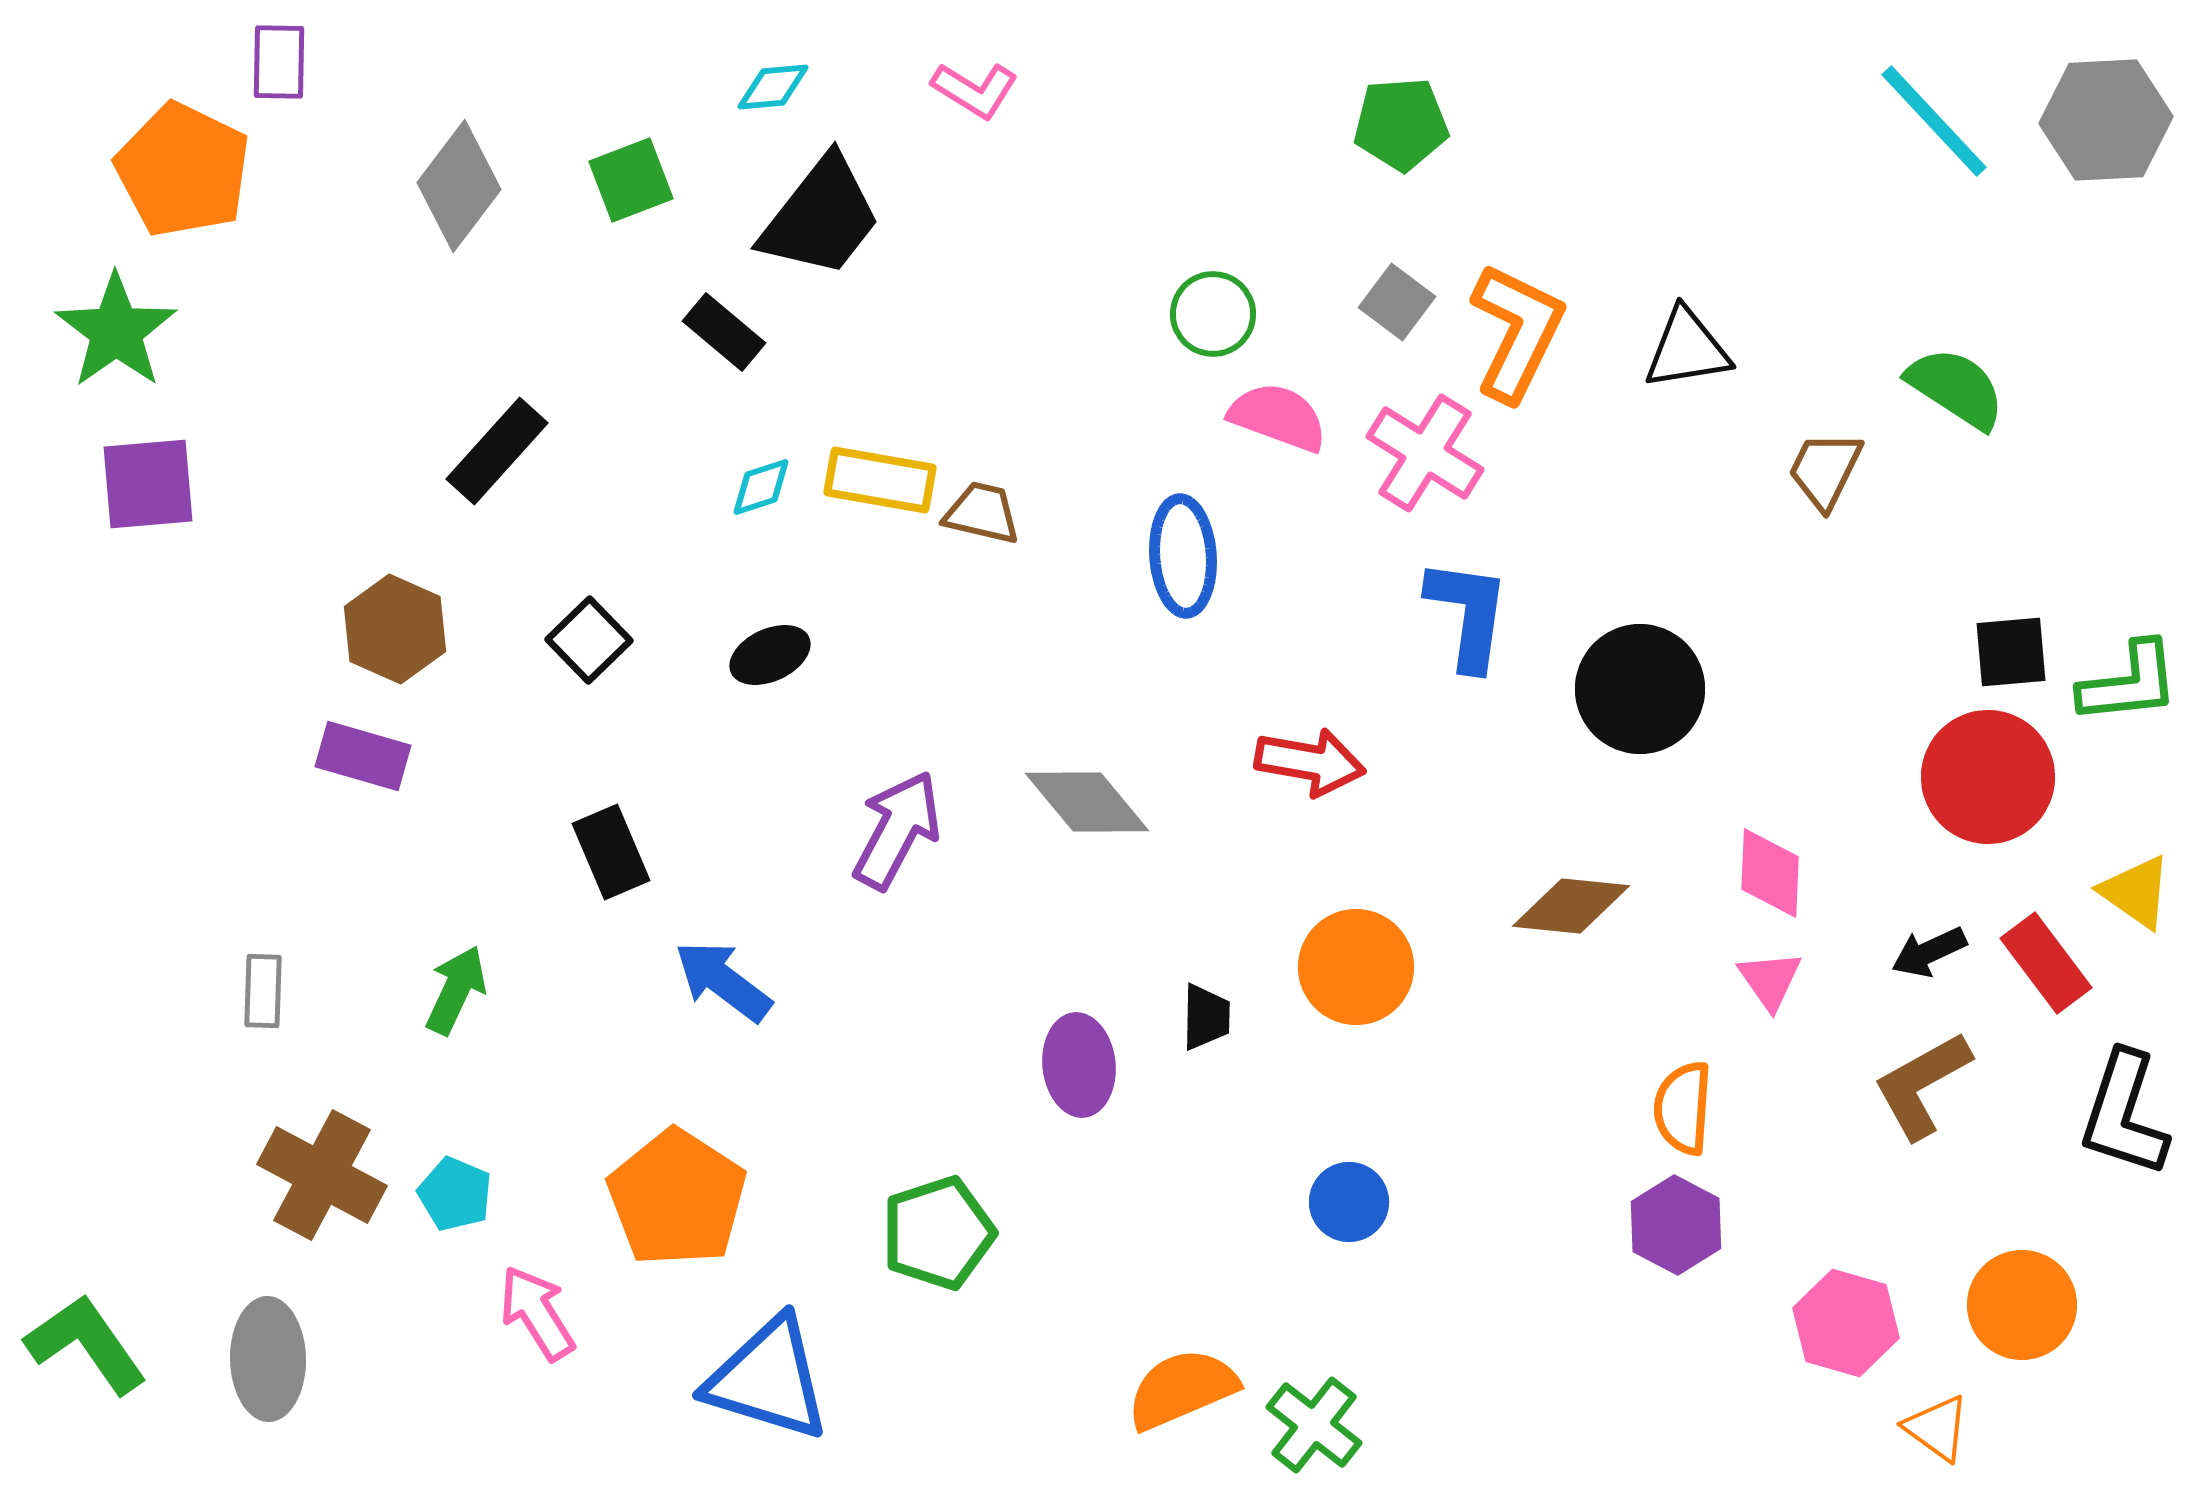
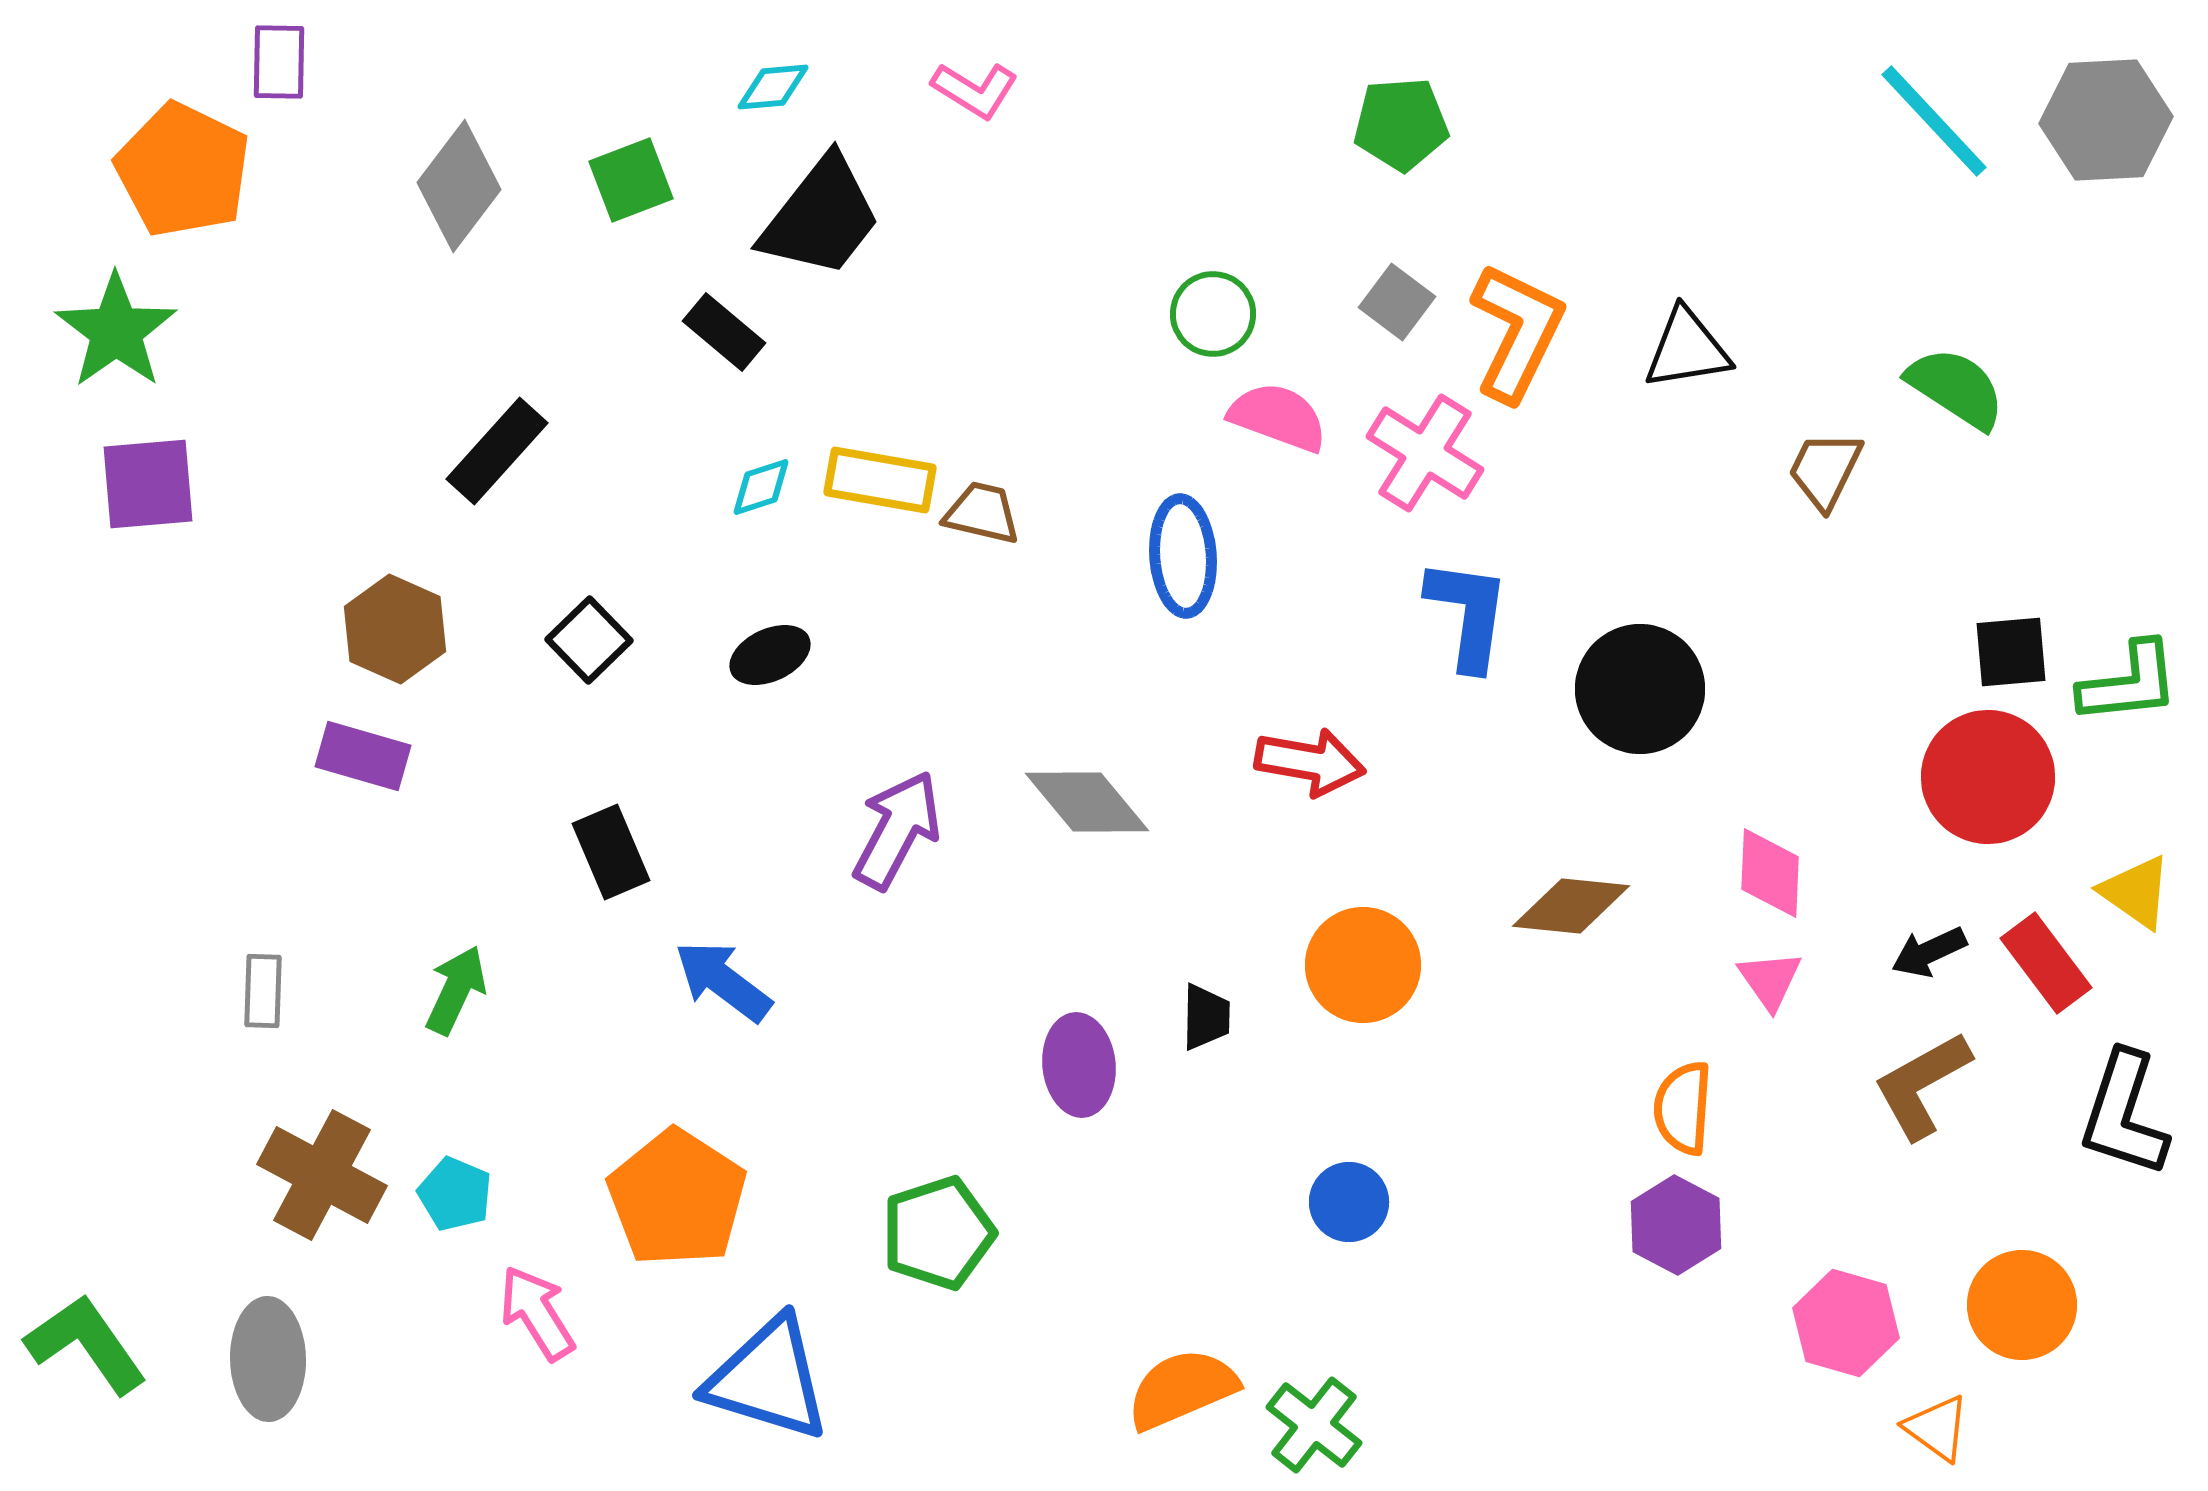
orange circle at (1356, 967): moved 7 px right, 2 px up
